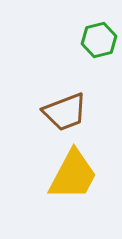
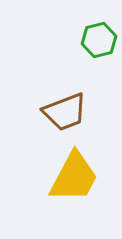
yellow trapezoid: moved 1 px right, 2 px down
